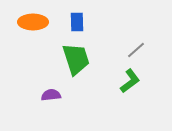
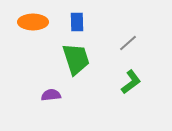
gray line: moved 8 px left, 7 px up
green L-shape: moved 1 px right, 1 px down
